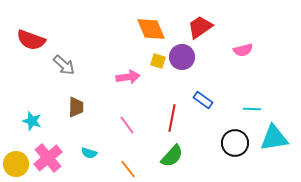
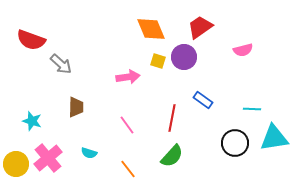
purple circle: moved 2 px right
gray arrow: moved 3 px left, 1 px up
